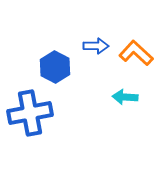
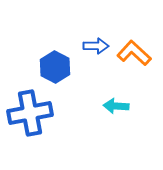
orange L-shape: moved 2 px left
cyan arrow: moved 9 px left, 9 px down
